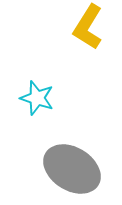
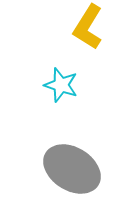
cyan star: moved 24 px right, 13 px up
